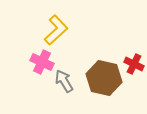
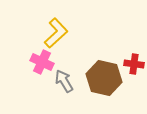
yellow L-shape: moved 3 px down
red cross: rotated 18 degrees counterclockwise
